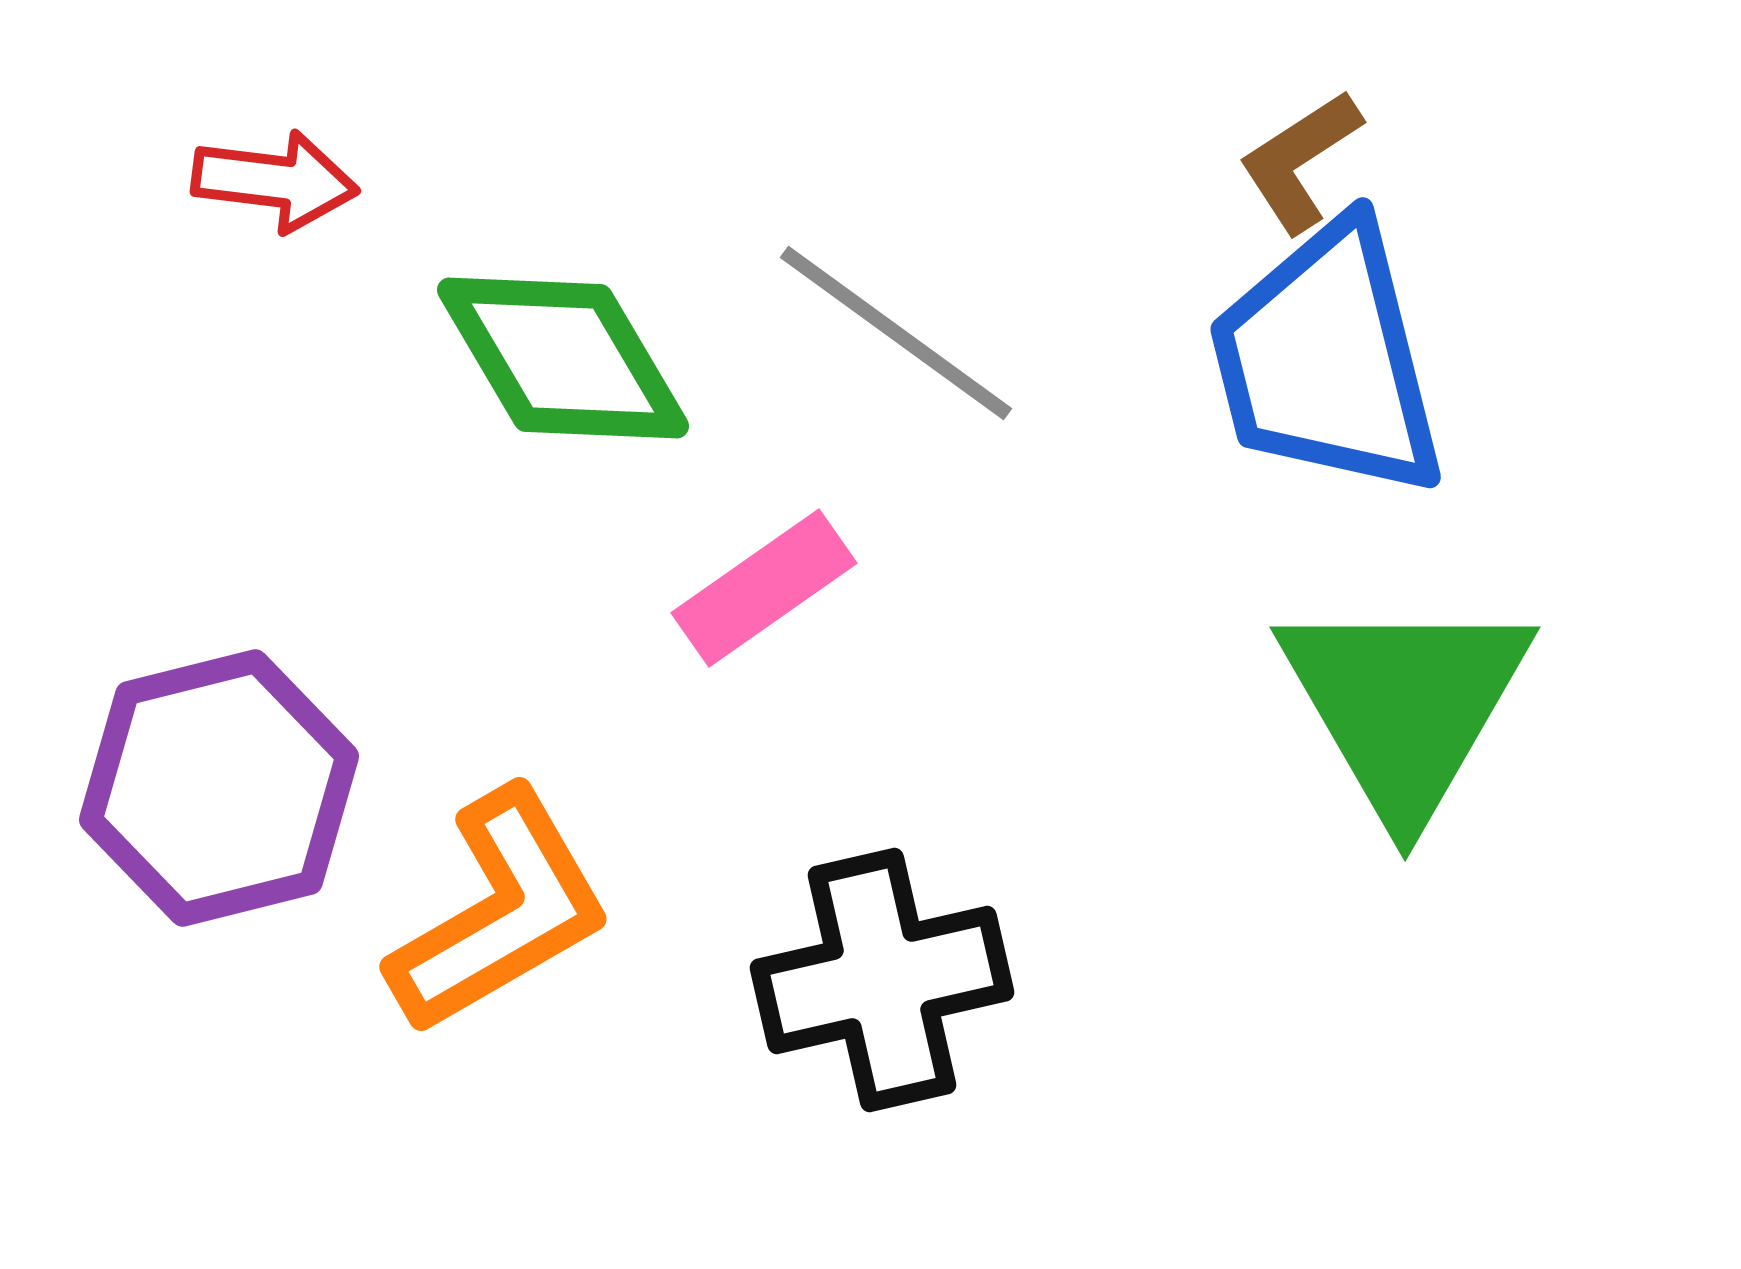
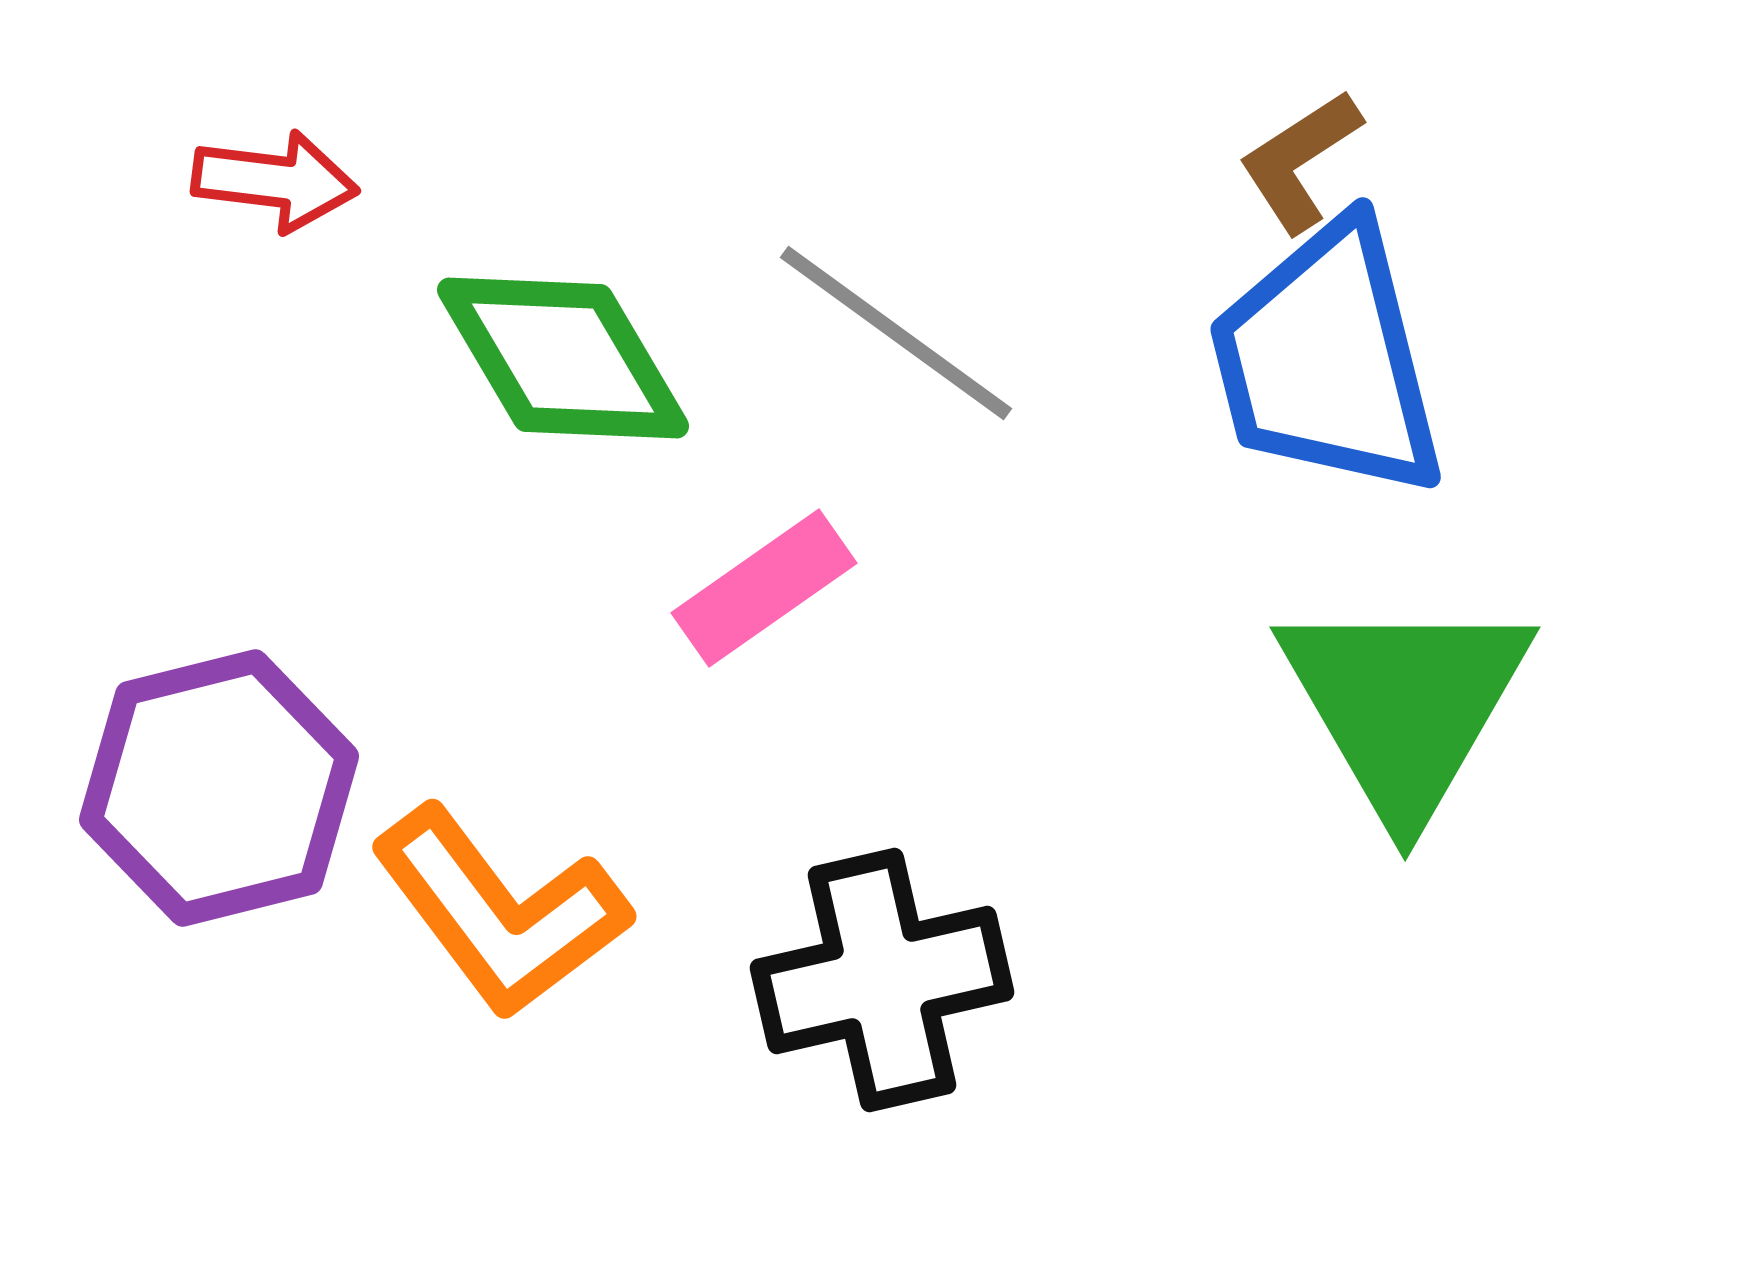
orange L-shape: rotated 83 degrees clockwise
